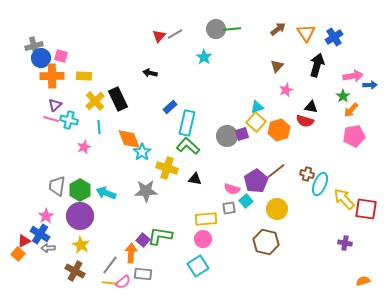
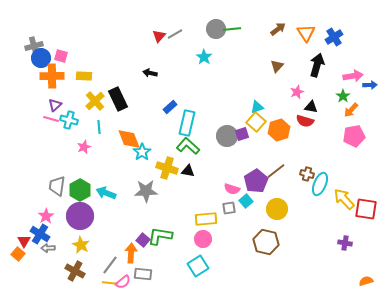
pink star at (286, 90): moved 11 px right, 2 px down
black triangle at (195, 179): moved 7 px left, 8 px up
red triangle at (24, 241): rotated 32 degrees counterclockwise
orange semicircle at (363, 281): moved 3 px right
